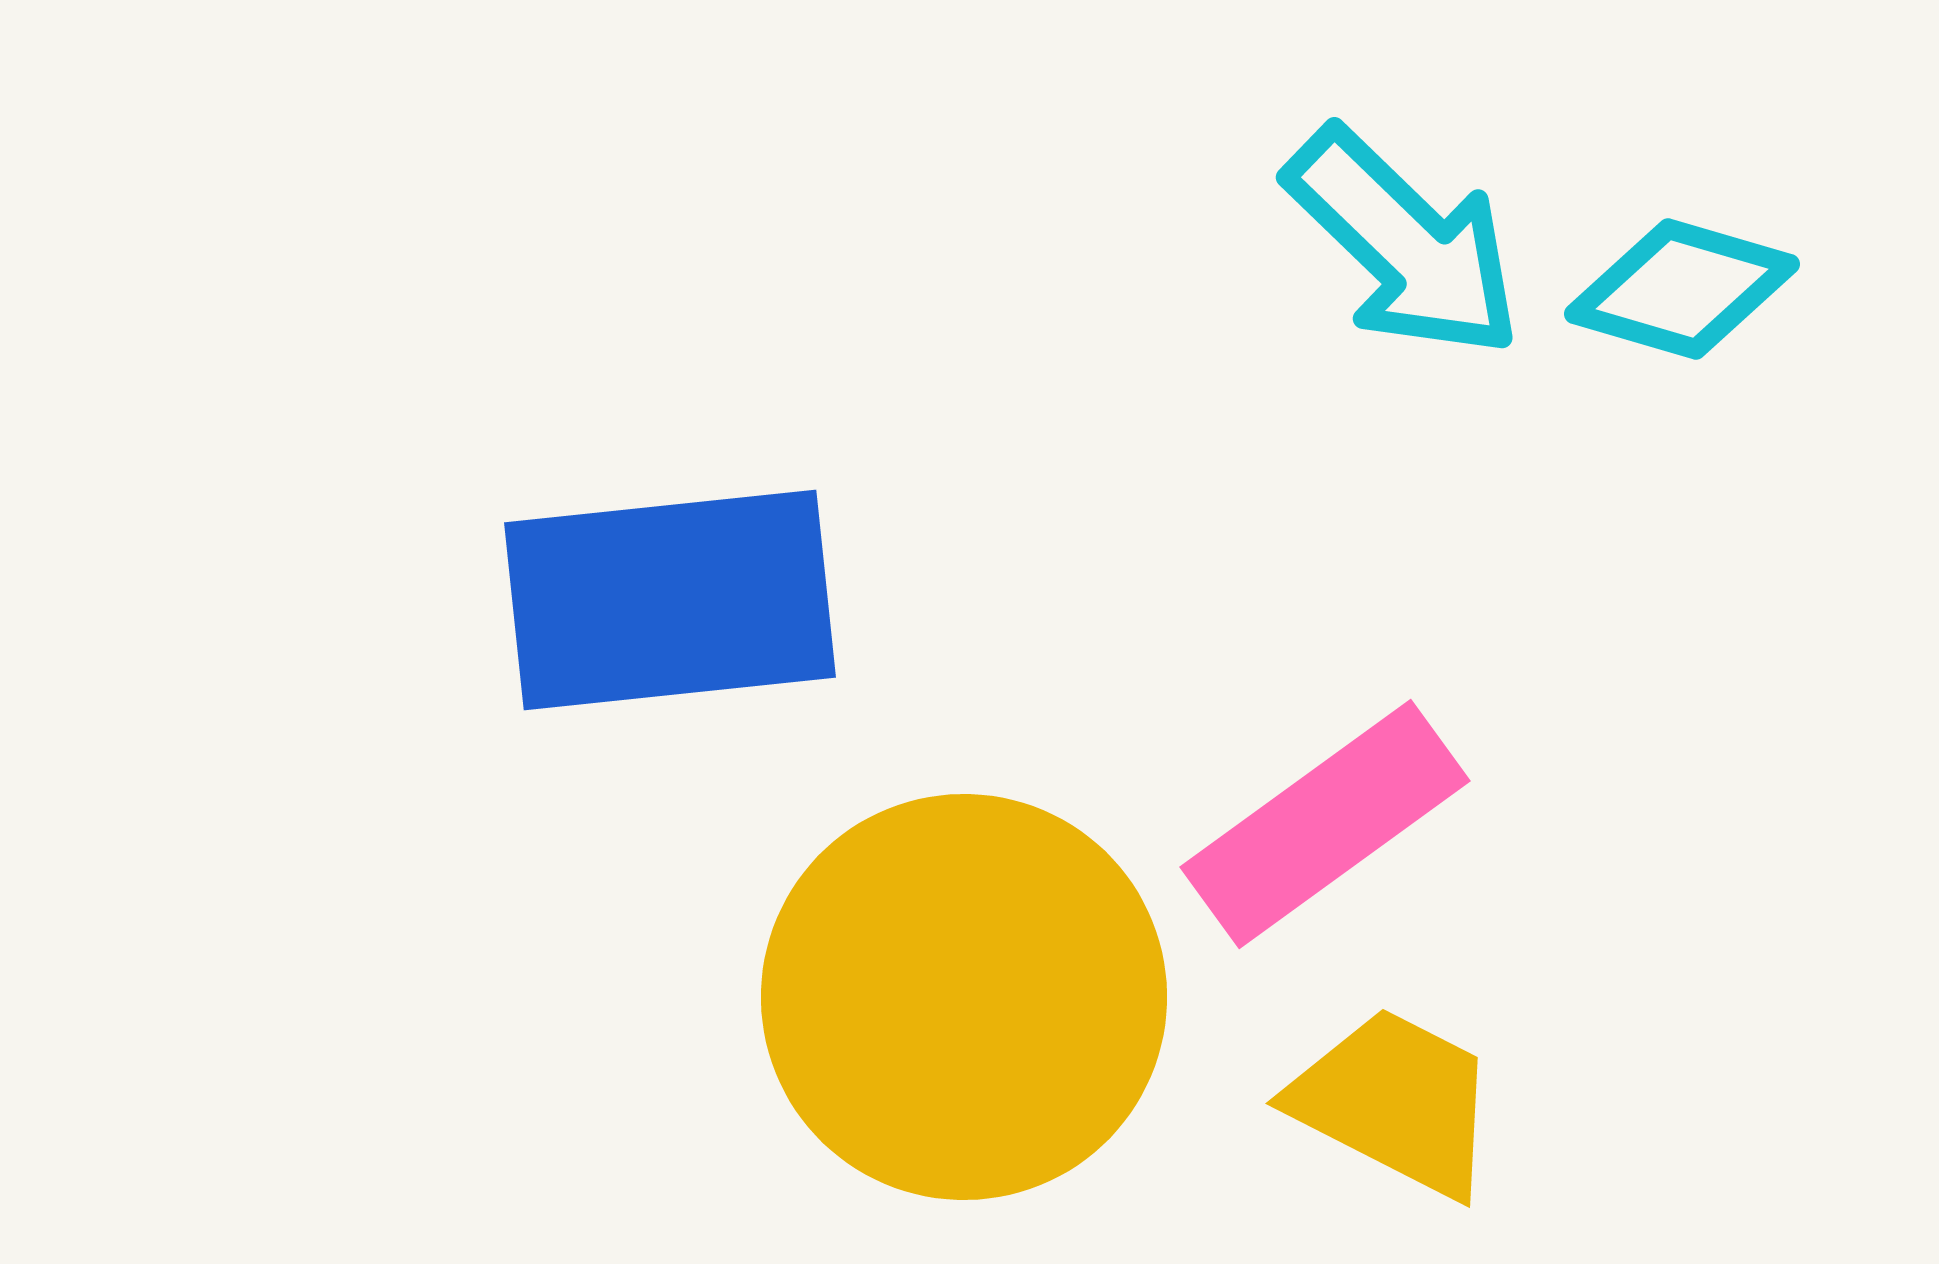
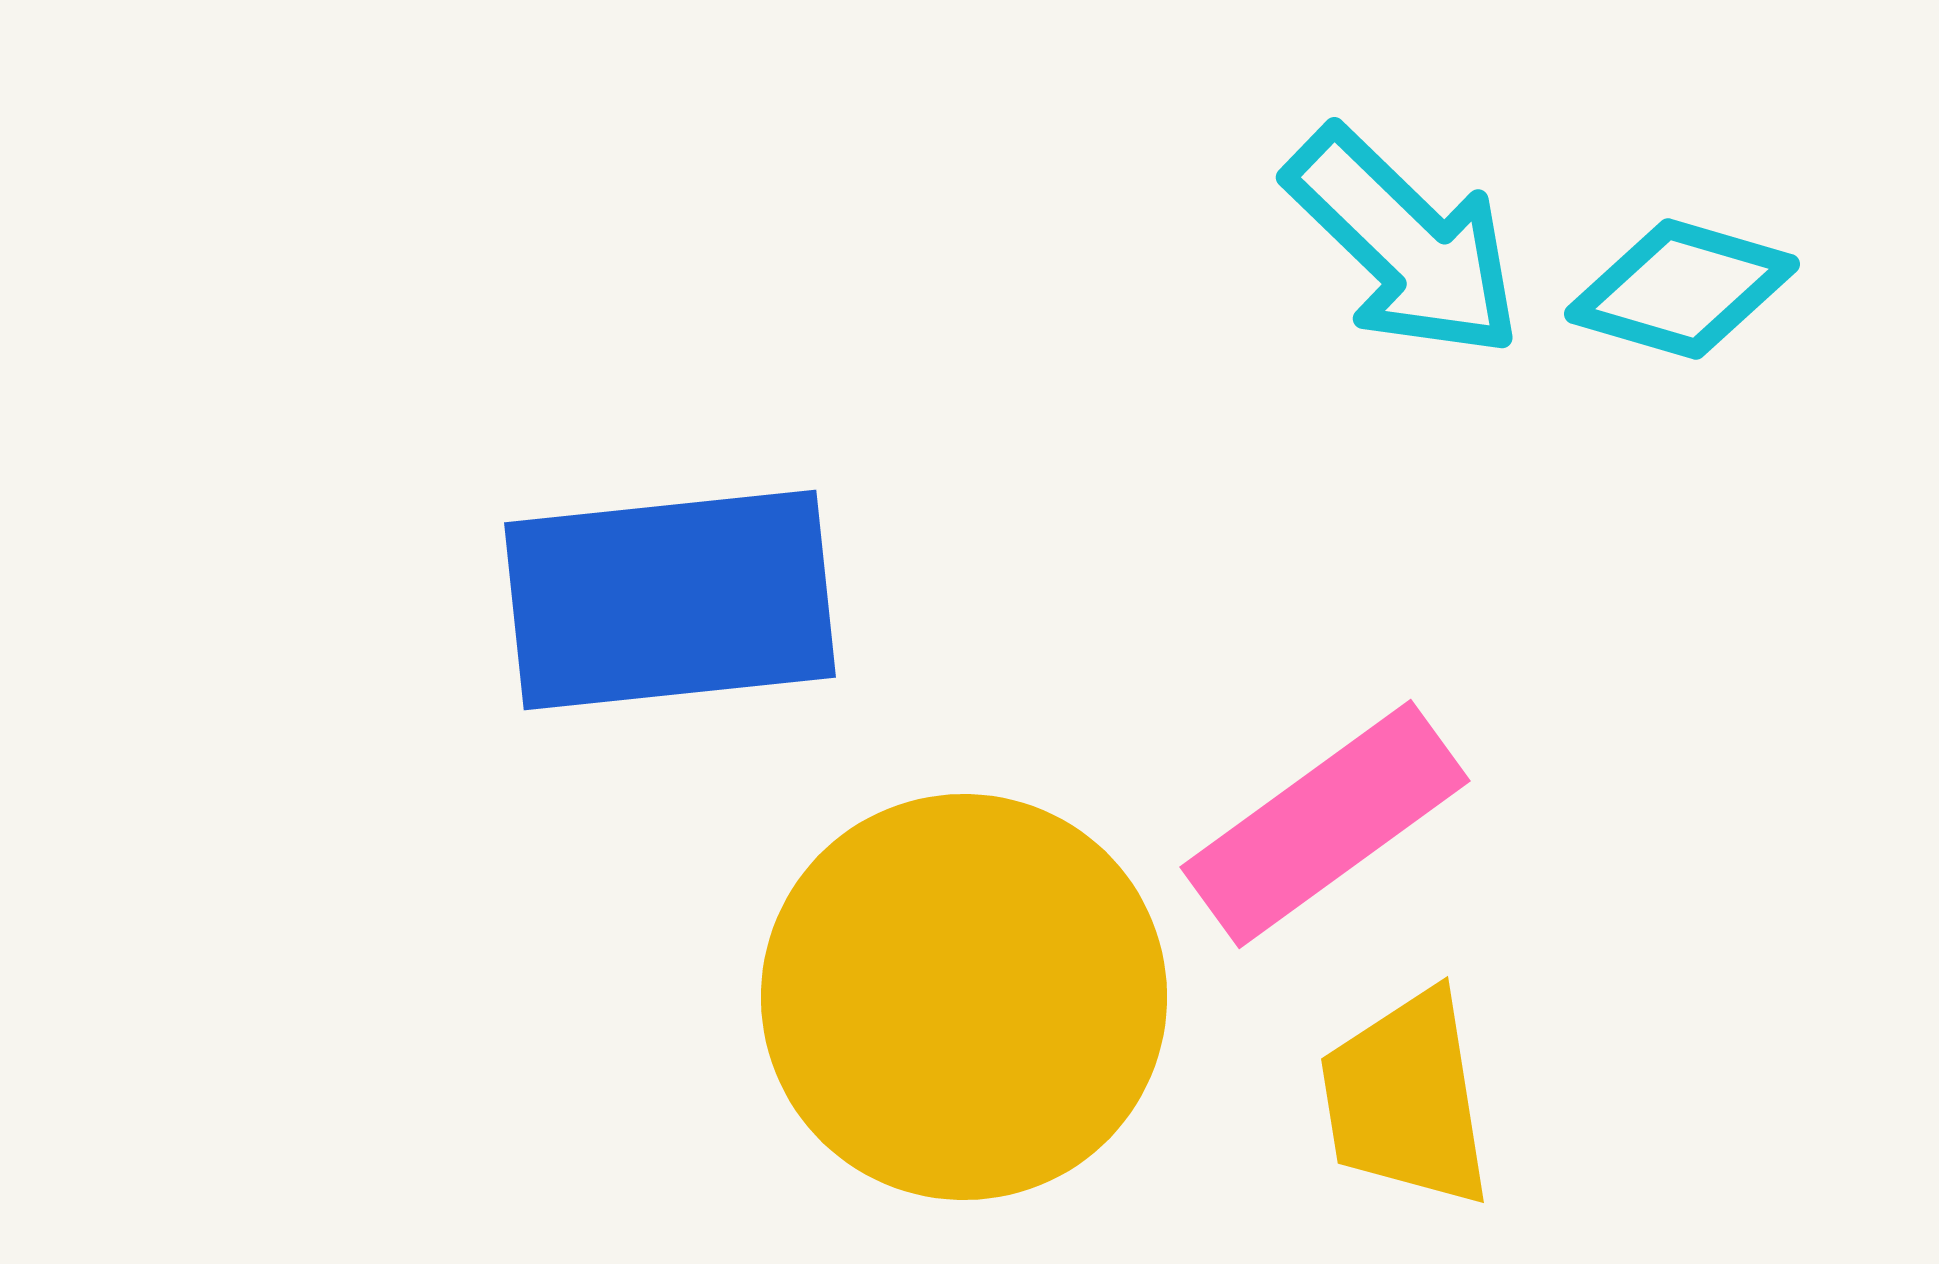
yellow trapezoid: moved 11 px right, 3 px up; rotated 126 degrees counterclockwise
